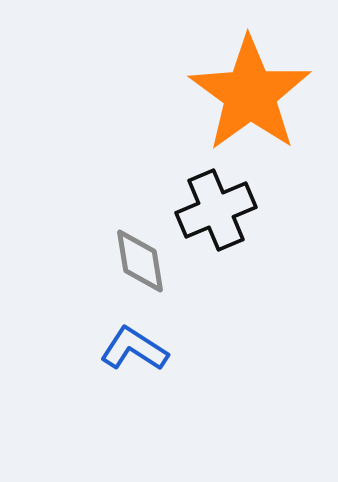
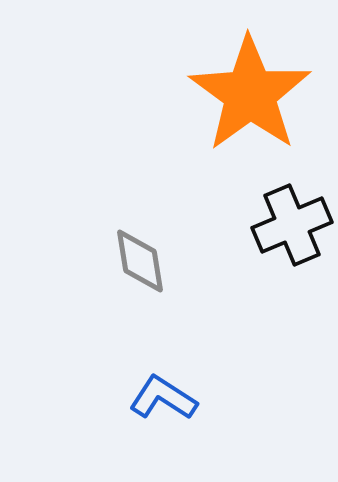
black cross: moved 76 px right, 15 px down
blue L-shape: moved 29 px right, 49 px down
